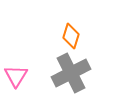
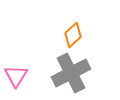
orange diamond: moved 2 px right, 1 px up; rotated 30 degrees clockwise
